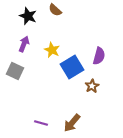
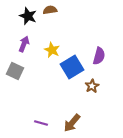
brown semicircle: moved 5 px left; rotated 128 degrees clockwise
